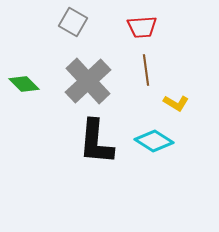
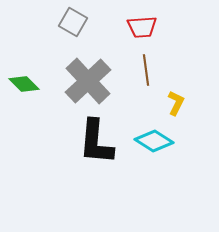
yellow L-shape: rotated 95 degrees counterclockwise
